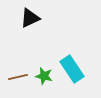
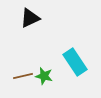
cyan rectangle: moved 3 px right, 7 px up
brown line: moved 5 px right, 1 px up
